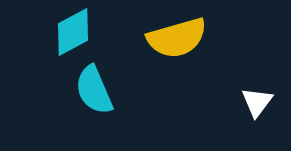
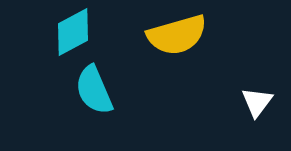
yellow semicircle: moved 3 px up
